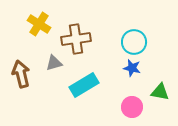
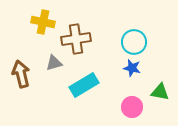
yellow cross: moved 4 px right, 2 px up; rotated 20 degrees counterclockwise
